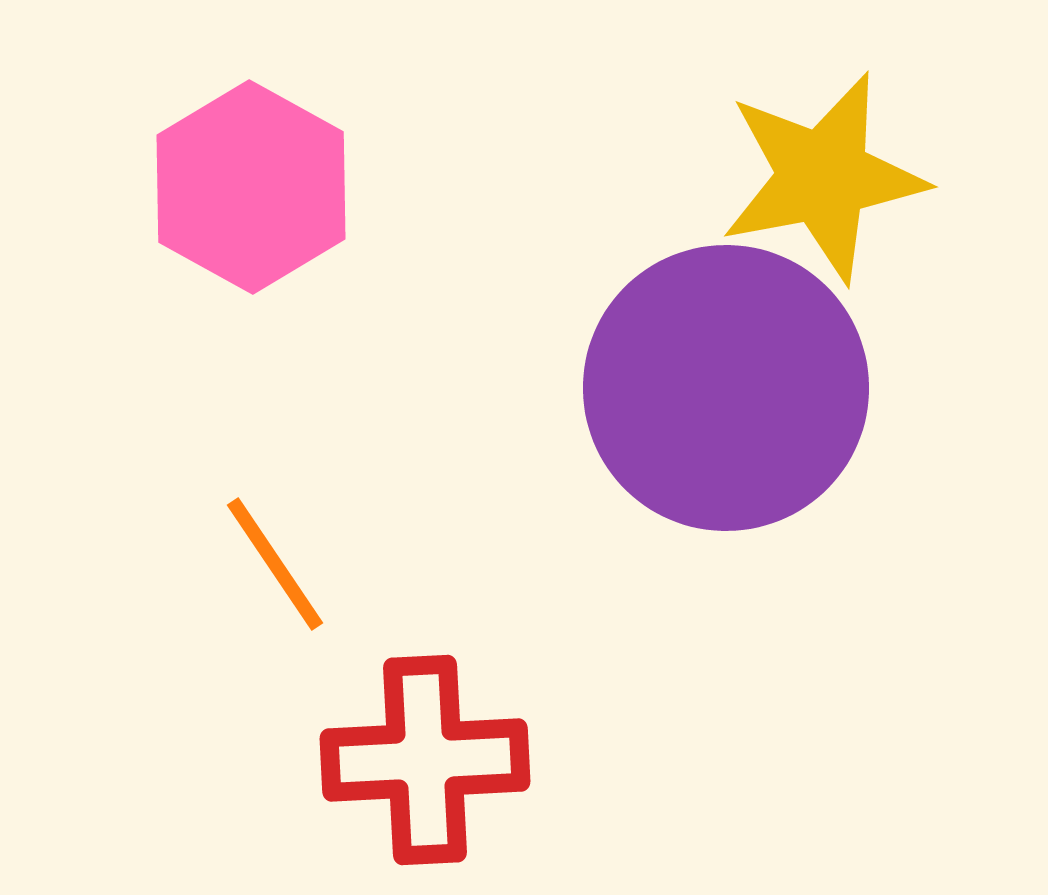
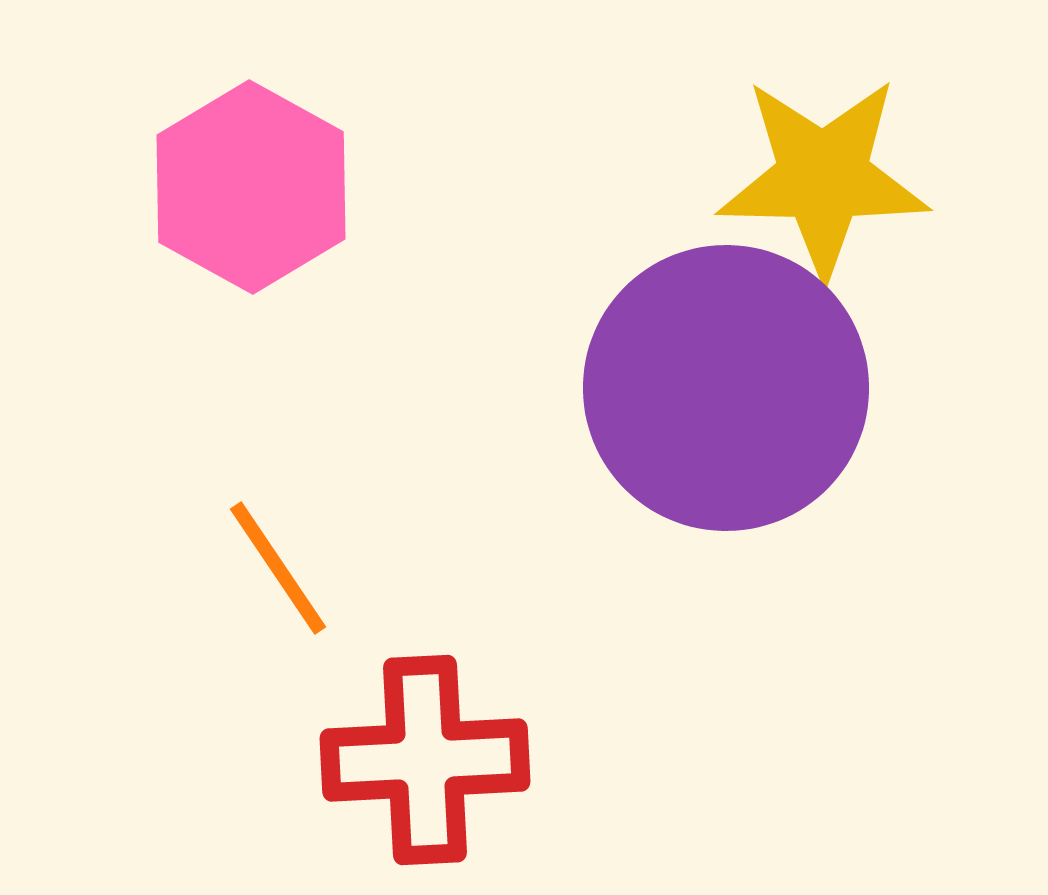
yellow star: rotated 12 degrees clockwise
orange line: moved 3 px right, 4 px down
